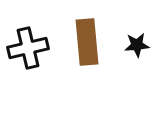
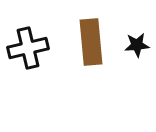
brown rectangle: moved 4 px right
